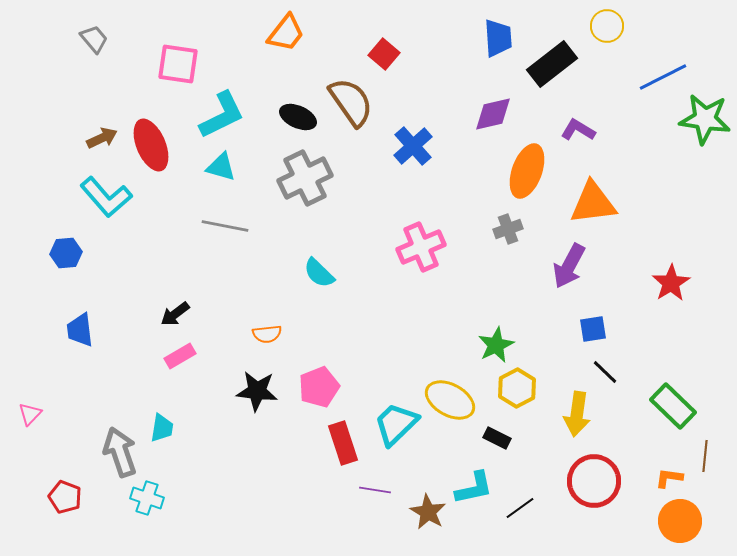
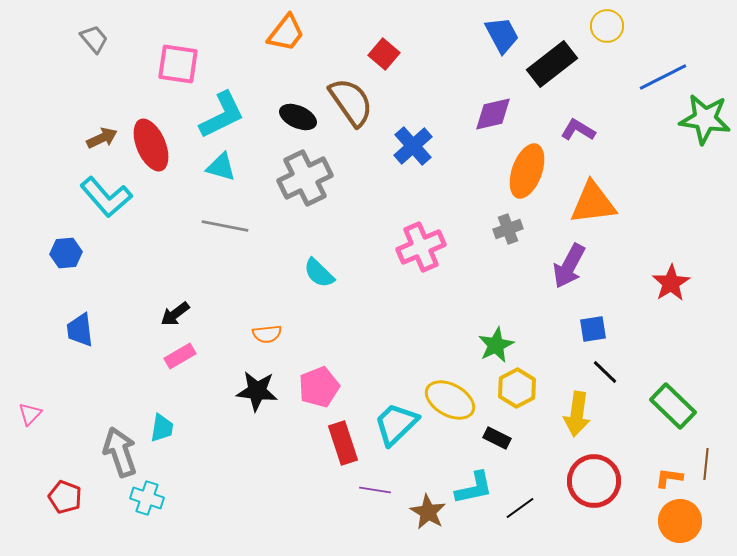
blue trapezoid at (498, 38): moved 4 px right, 3 px up; rotated 24 degrees counterclockwise
brown line at (705, 456): moved 1 px right, 8 px down
